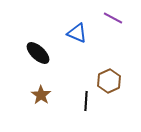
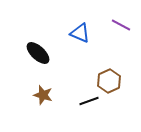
purple line: moved 8 px right, 7 px down
blue triangle: moved 3 px right
brown star: moved 2 px right; rotated 18 degrees counterclockwise
black line: moved 3 px right; rotated 66 degrees clockwise
